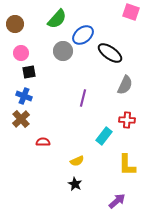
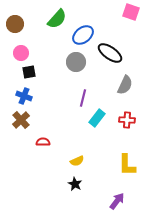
gray circle: moved 13 px right, 11 px down
brown cross: moved 1 px down
cyan rectangle: moved 7 px left, 18 px up
purple arrow: rotated 12 degrees counterclockwise
